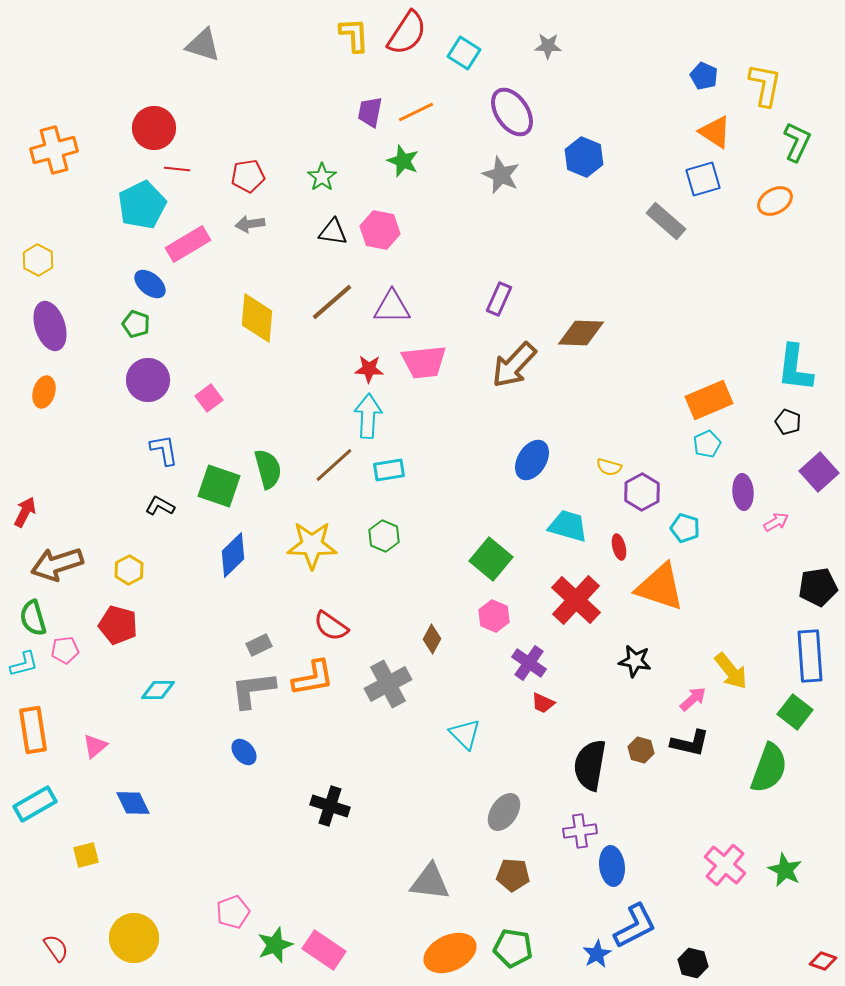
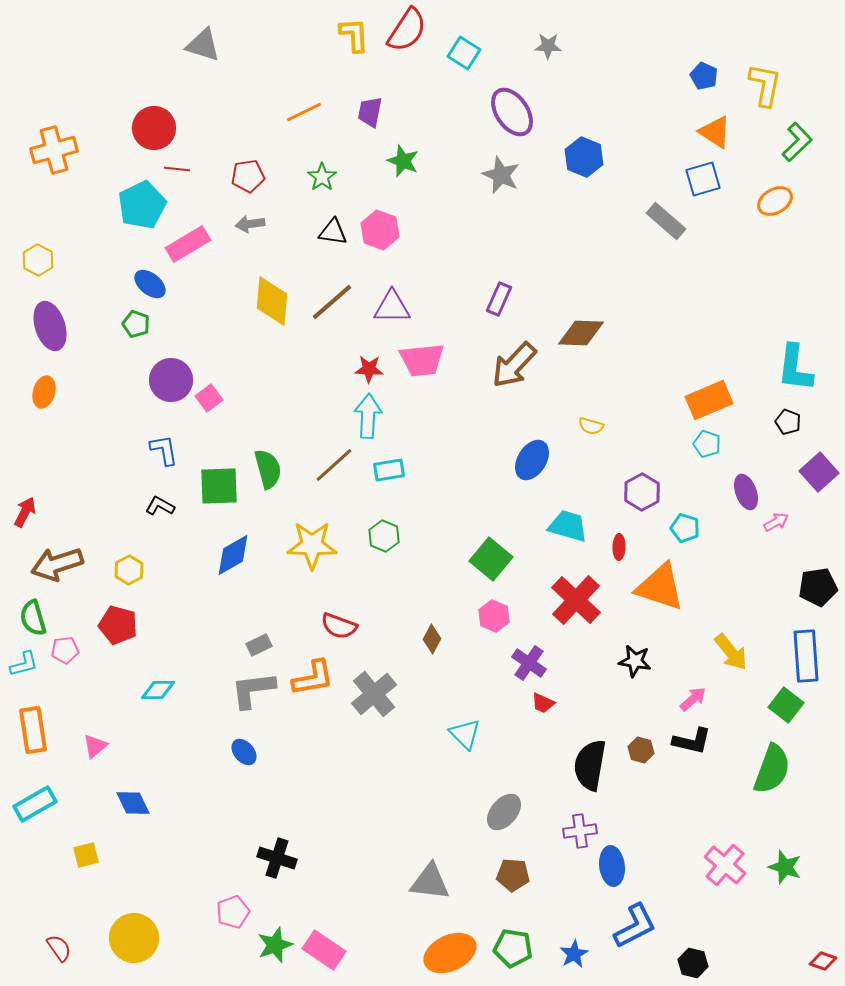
red semicircle at (407, 33): moved 3 px up
orange line at (416, 112): moved 112 px left
green L-shape at (797, 142): rotated 21 degrees clockwise
pink hexagon at (380, 230): rotated 9 degrees clockwise
yellow diamond at (257, 318): moved 15 px right, 17 px up
pink trapezoid at (424, 362): moved 2 px left, 2 px up
purple circle at (148, 380): moved 23 px right
cyan pentagon at (707, 444): rotated 28 degrees counterclockwise
yellow semicircle at (609, 467): moved 18 px left, 41 px up
green square at (219, 486): rotated 21 degrees counterclockwise
purple ellipse at (743, 492): moved 3 px right; rotated 16 degrees counterclockwise
red ellipse at (619, 547): rotated 15 degrees clockwise
blue diamond at (233, 555): rotated 15 degrees clockwise
red semicircle at (331, 626): moved 8 px right; rotated 15 degrees counterclockwise
blue rectangle at (810, 656): moved 4 px left
yellow arrow at (731, 671): moved 19 px up
gray cross at (388, 684): moved 14 px left, 10 px down; rotated 12 degrees counterclockwise
green square at (795, 712): moved 9 px left, 7 px up
black L-shape at (690, 743): moved 2 px right, 2 px up
green semicircle at (769, 768): moved 3 px right, 1 px down
black cross at (330, 806): moved 53 px left, 52 px down
gray ellipse at (504, 812): rotated 6 degrees clockwise
green star at (785, 870): moved 3 px up; rotated 8 degrees counterclockwise
red semicircle at (56, 948): moved 3 px right
blue star at (597, 954): moved 23 px left
